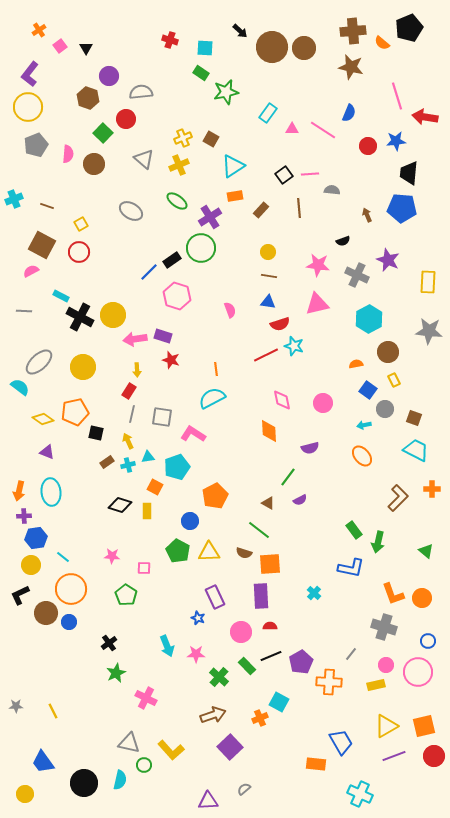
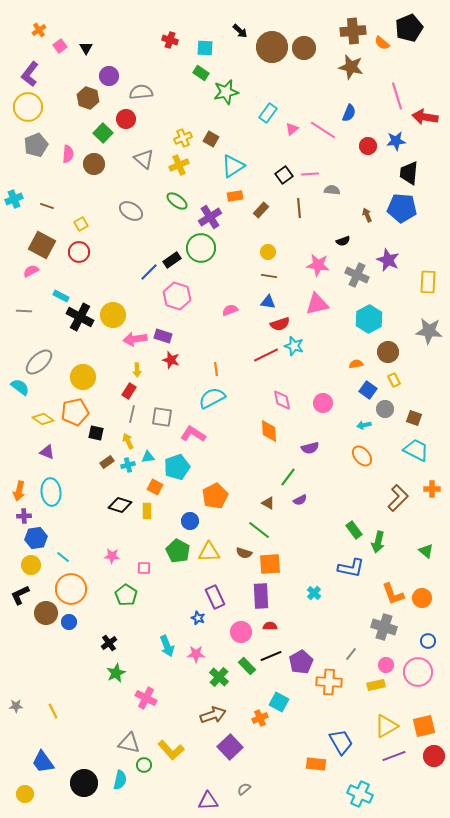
pink triangle at (292, 129): rotated 40 degrees counterclockwise
pink semicircle at (230, 310): rotated 91 degrees counterclockwise
yellow circle at (83, 367): moved 10 px down
